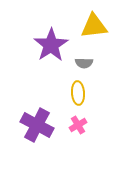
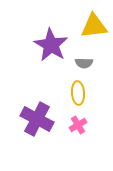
purple star: rotated 8 degrees counterclockwise
purple cross: moved 6 px up
